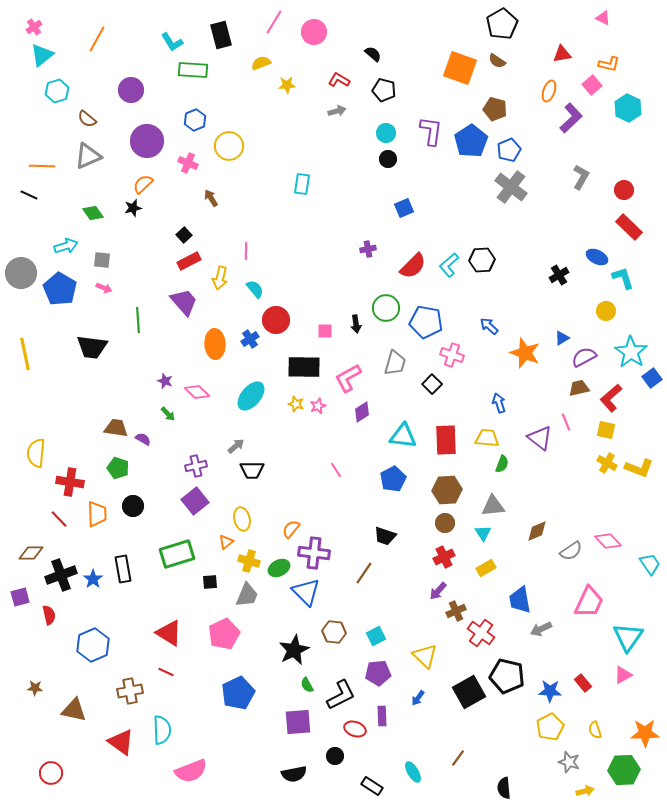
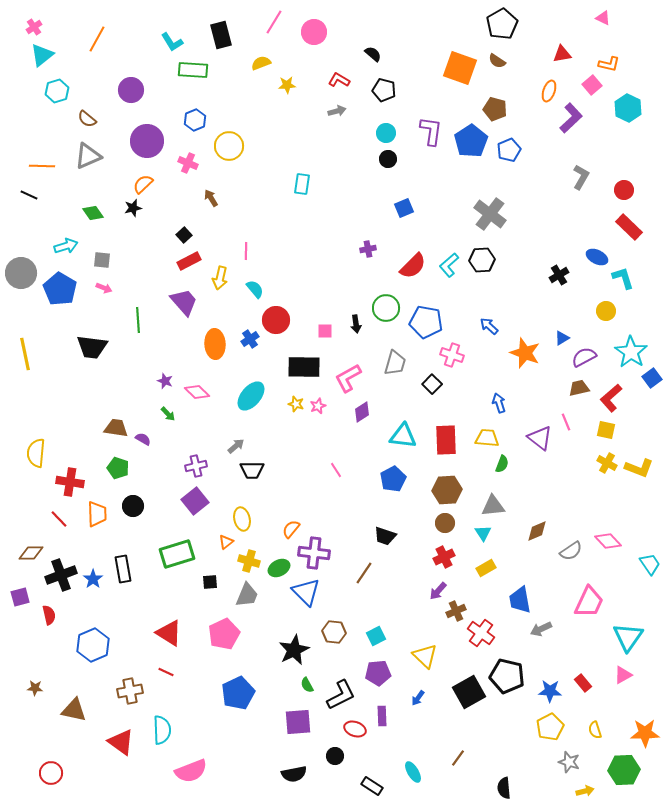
gray cross at (511, 187): moved 21 px left, 27 px down
